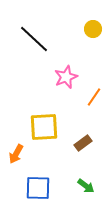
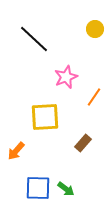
yellow circle: moved 2 px right
yellow square: moved 1 px right, 10 px up
brown rectangle: rotated 12 degrees counterclockwise
orange arrow: moved 3 px up; rotated 12 degrees clockwise
green arrow: moved 20 px left, 3 px down
